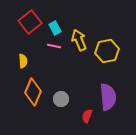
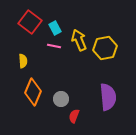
red square: rotated 15 degrees counterclockwise
yellow hexagon: moved 2 px left, 3 px up
red semicircle: moved 13 px left
